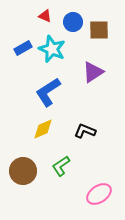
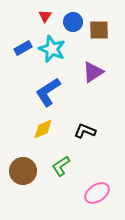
red triangle: rotated 40 degrees clockwise
pink ellipse: moved 2 px left, 1 px up
